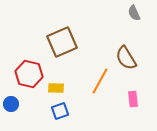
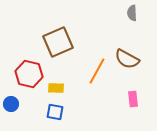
gray semicircle: moved 2 px left; rotated 21 degrees clockwise
brown square: moved 4 px left
brown semicircle: moved 1 px right, 1 px down; rotated 30 degrees counterclockwise
orange line: moved 3 px left, 10 px up
blue square: moved 5 px left, 1 px down; rotated 30 degrees clockwise
